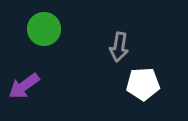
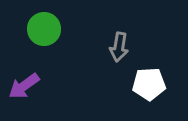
white pentagon: moved 6 px right
